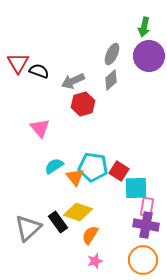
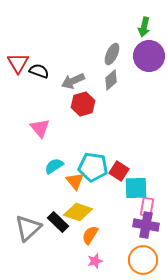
orange triangle: moved 4 px down
black rectangle: rotated 10 degrees counterclockwise
